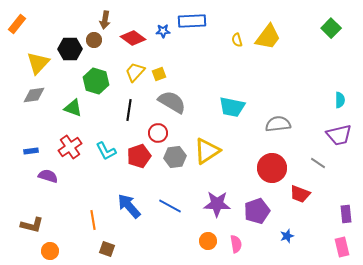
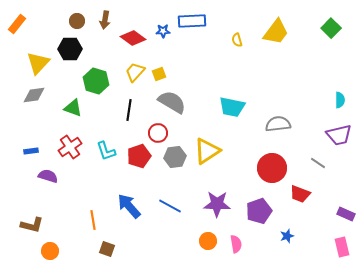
yellow trapezoid at (268, 37): moved 8 px right, 5 px up
brown circle at (94, 40): moved 17 px left, 19 px up
cyan L-shape at (106, 151): rotated 10 degrees clockwise
purple pentagon at (257, 211): moved 2 px right
purple rectangle at (346, 214): rotated 60 degrees counterclockwise
